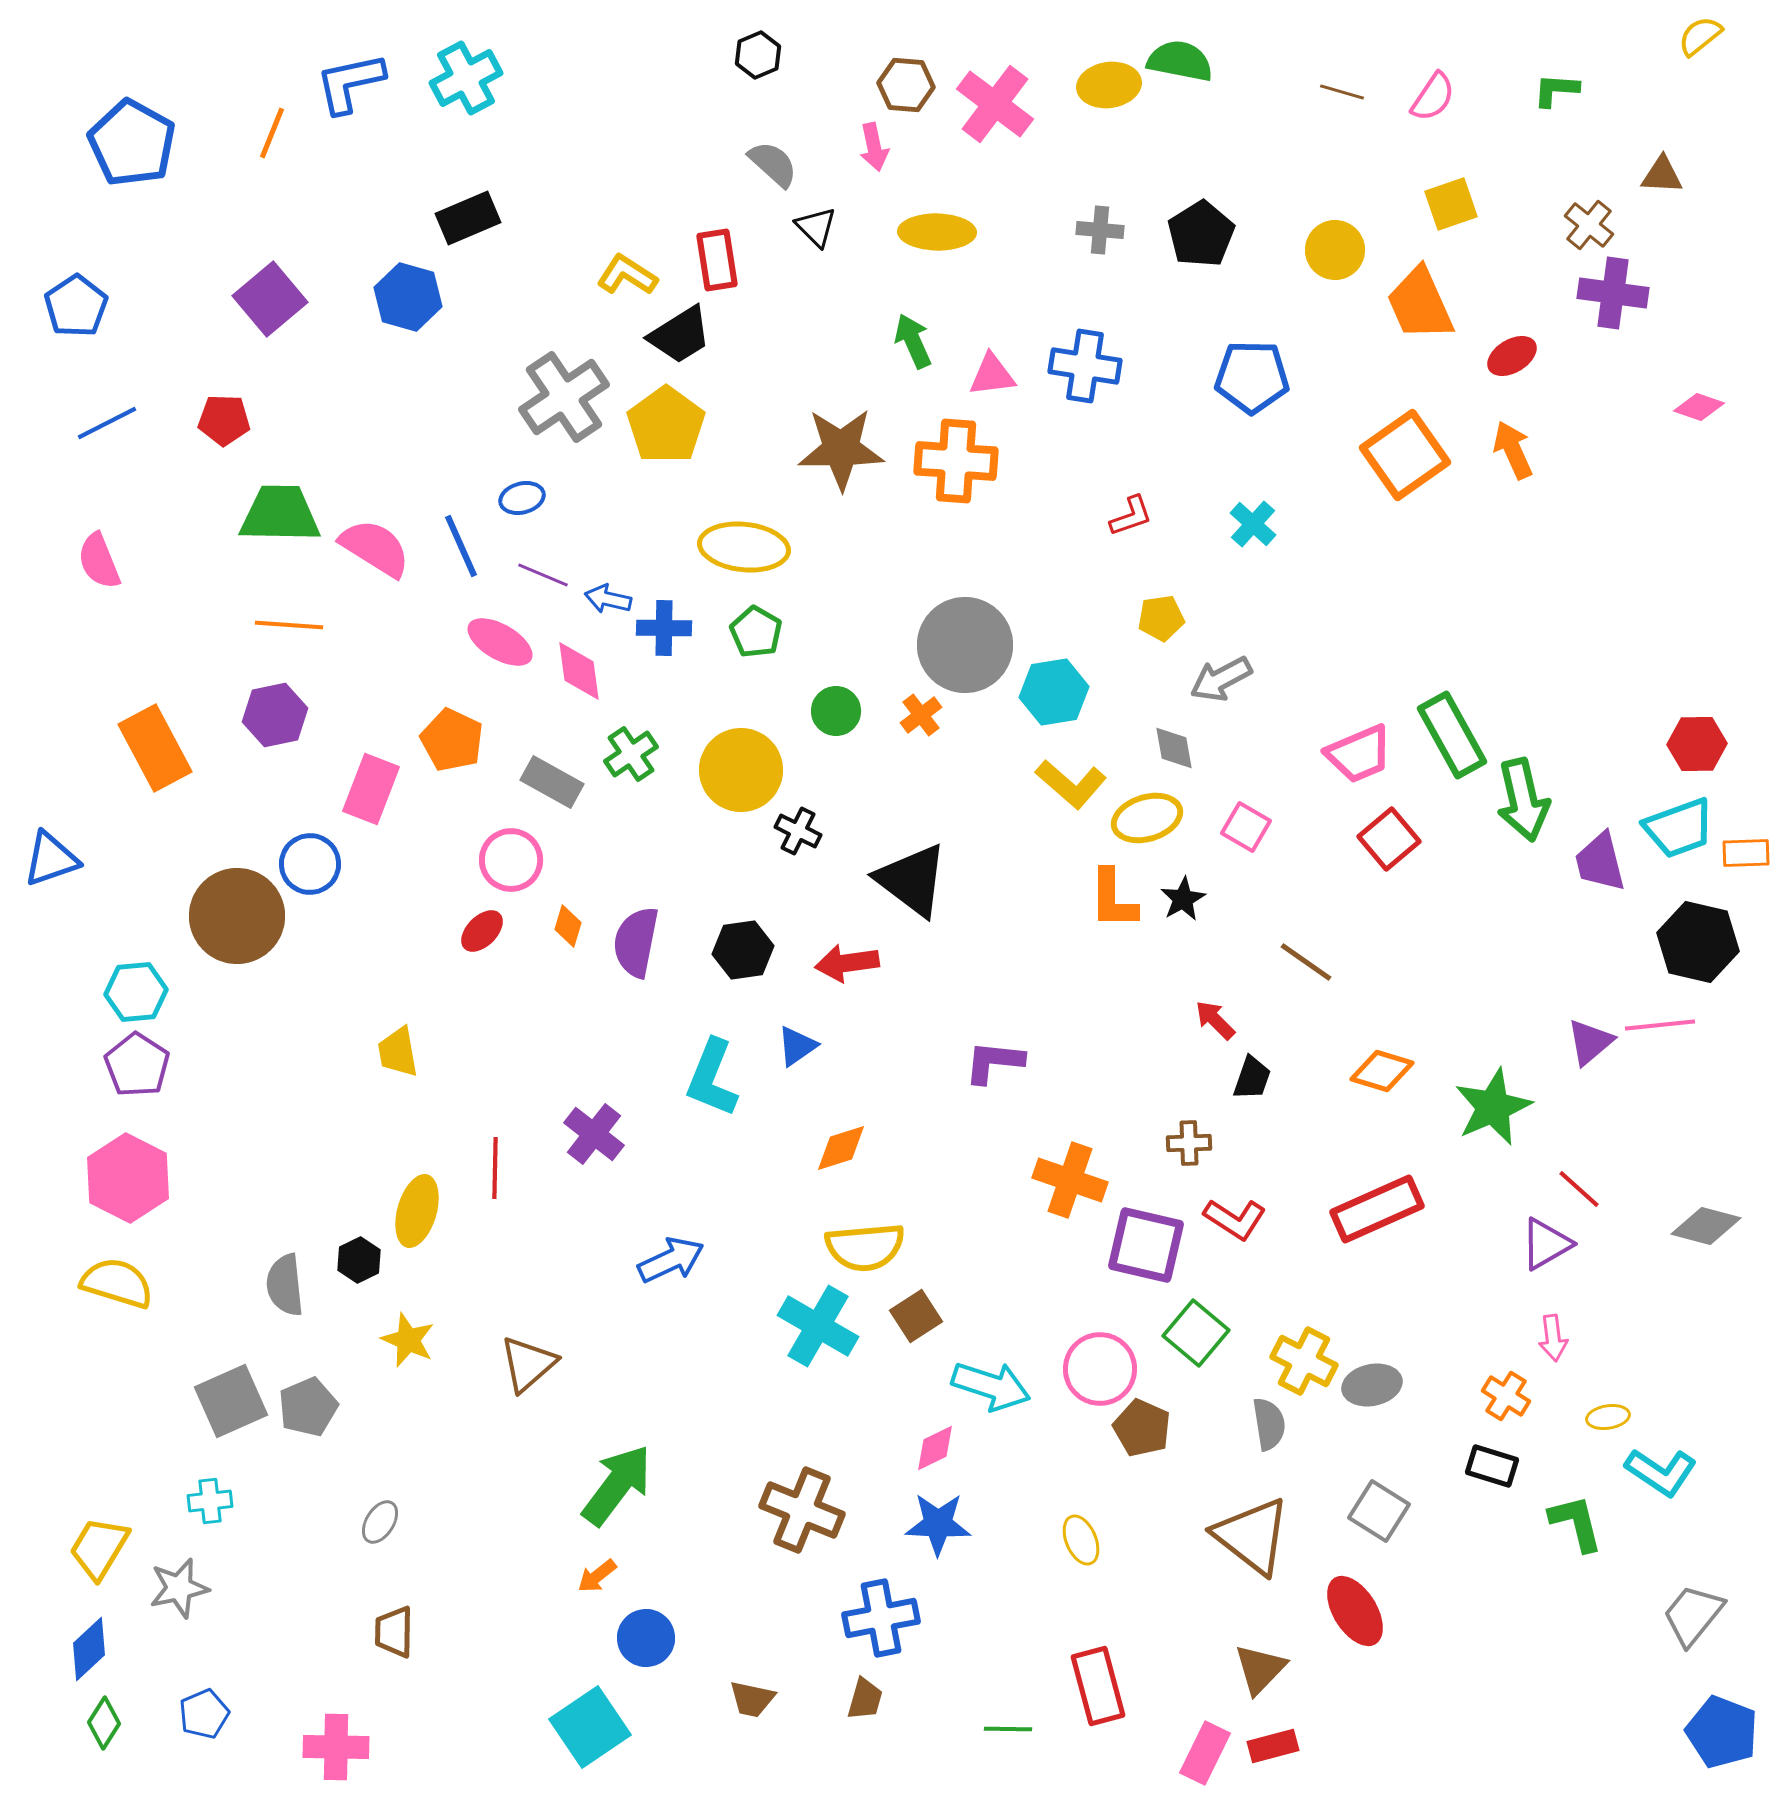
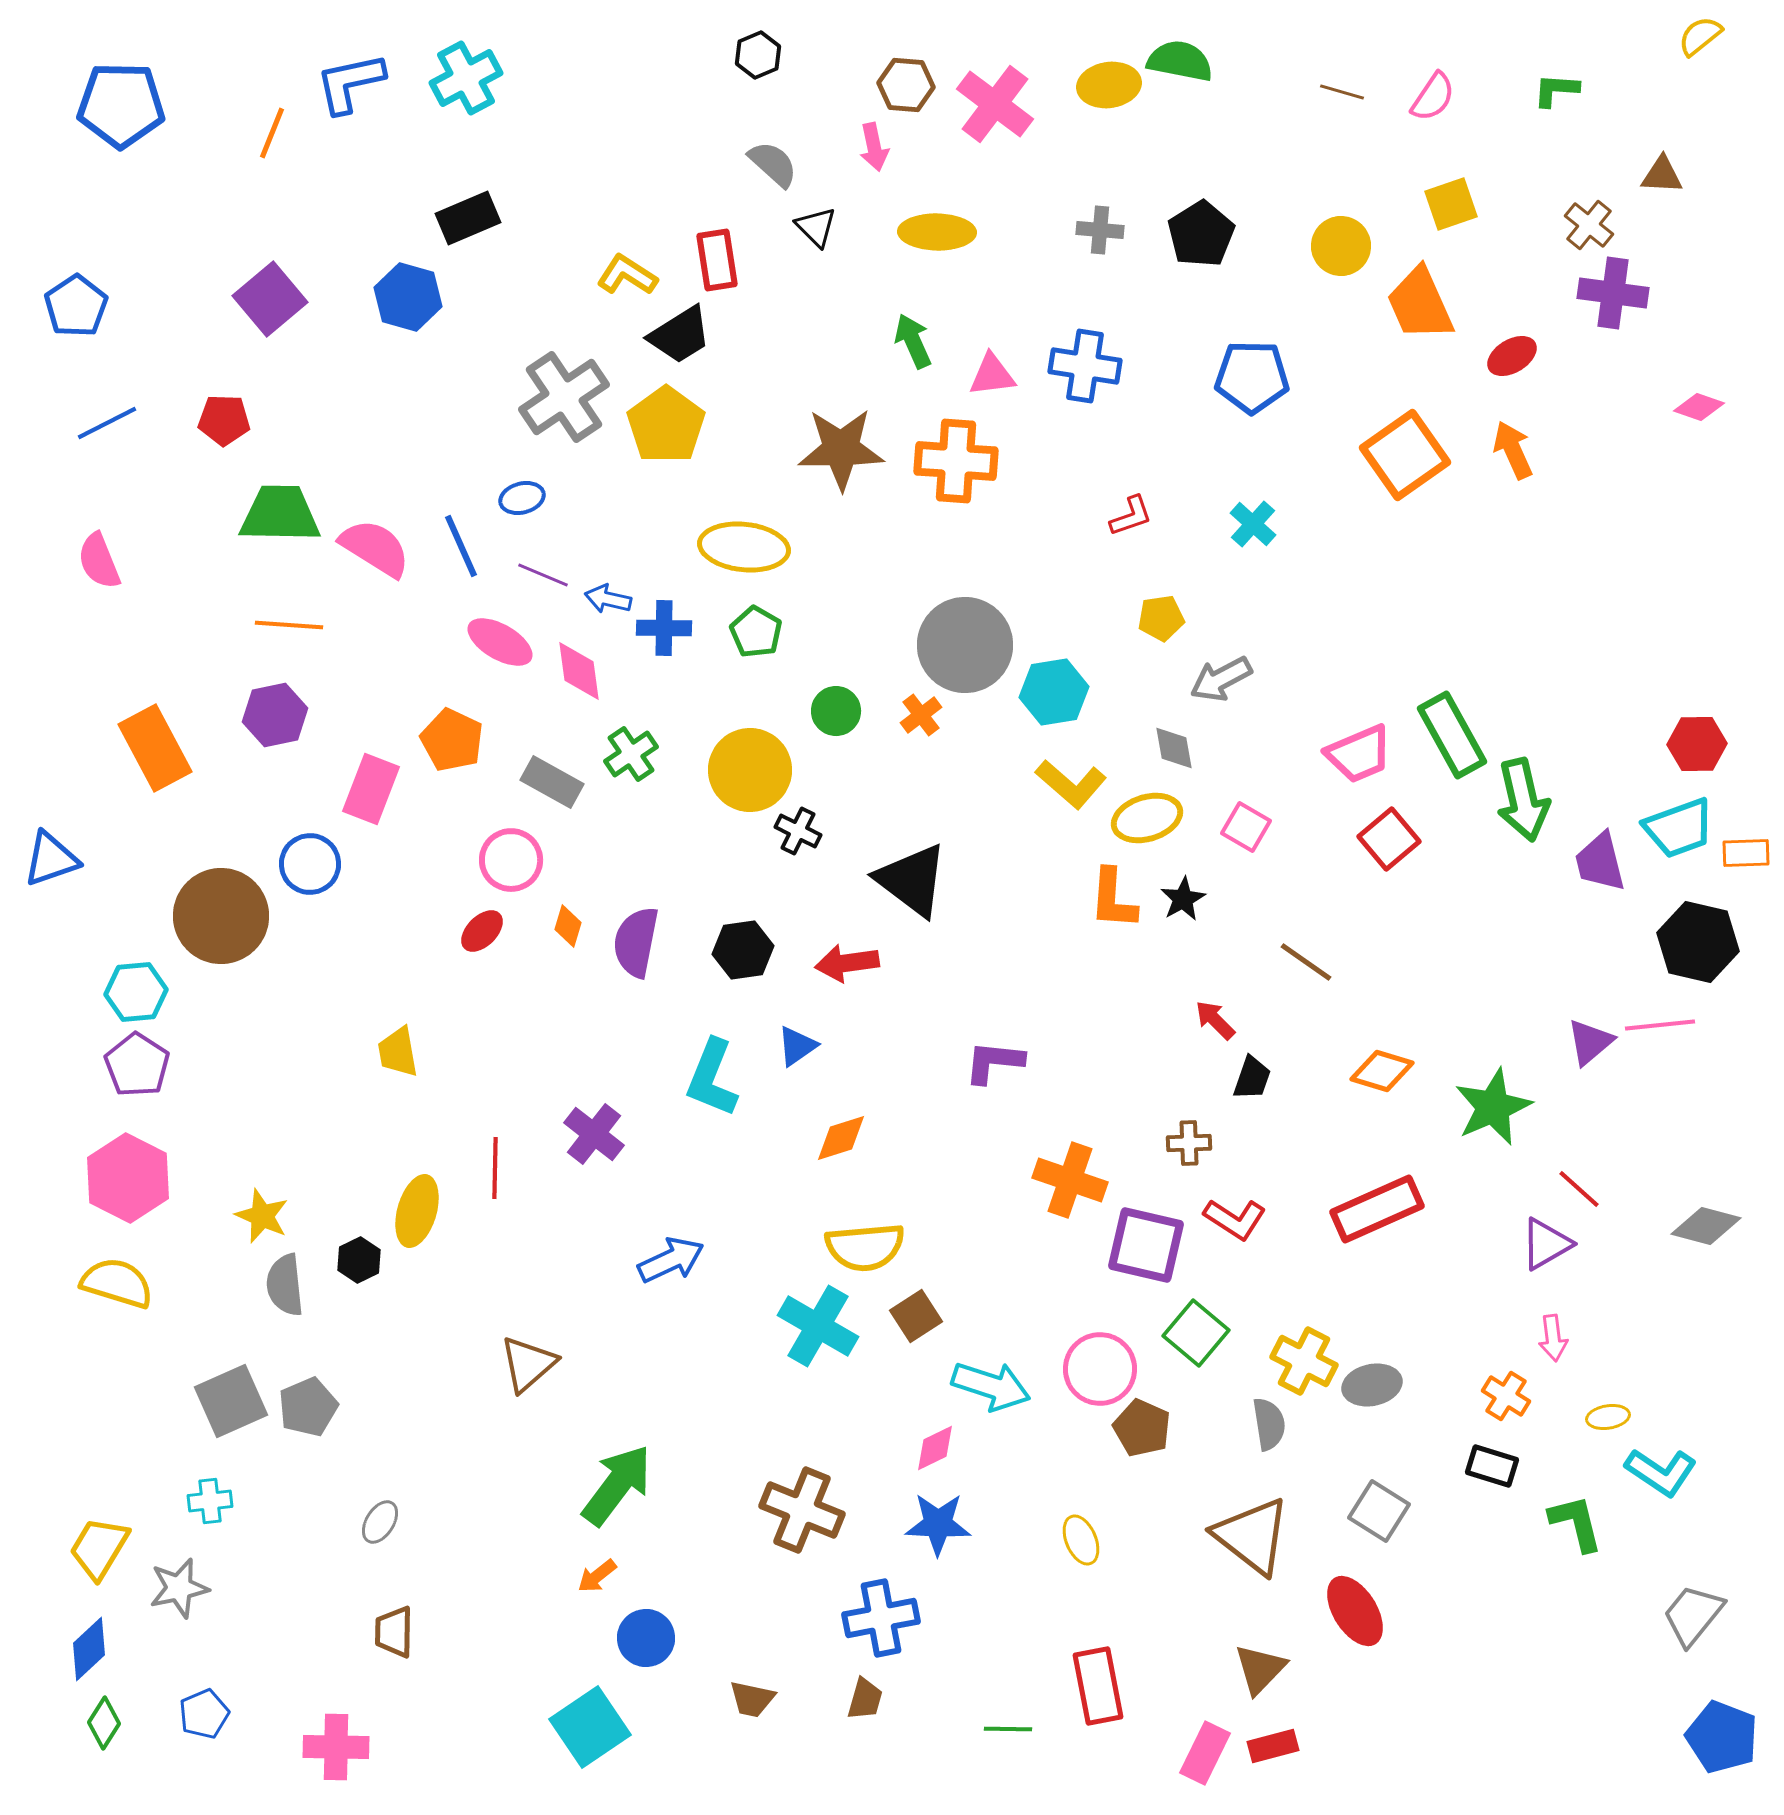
blue pentagon at (132, 143): moved 11 px left, 38 px up; rotated 28 degrees counterclockwise
yellow circle at (1335, 250): moved 6 px right, 4 px up
yellow circle at (741, 770): moved 9 px right
orange L-shape at (1113, 899): rotated 4 degrees clockwise
brown circle at (237, 916): moved 16 px left
orange diamond at (841, 1148): moved 10 px up
yellow star at (408, 1340): moved 146 px left, 124 px up
red rectangle at (1098, 1686): rotated 4 degrees clockwise
blue pentagon at (1722, 1732): moved 5 px down
